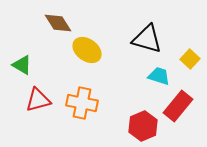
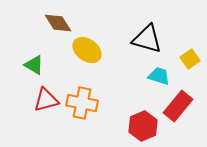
yellow square: rotated 12 degrees clockwise
green triangle: moved 12 px right
red triangle: moved 8 px right
